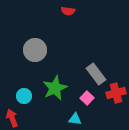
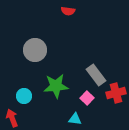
gray rectangle: moved 1 px down
green star: moved 1 px right, 2 px up; rotated 20 degrees clockwise
